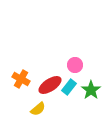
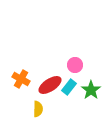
yellow semicircle: rotated 49 degrees counterclockwise
